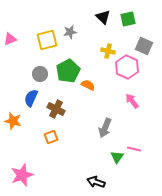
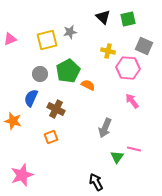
pink hexagon: moved 1 px right, 1 px down; rotated 20 degrees counterclockwise
black arrow: rotated 42 degrees clockwise
